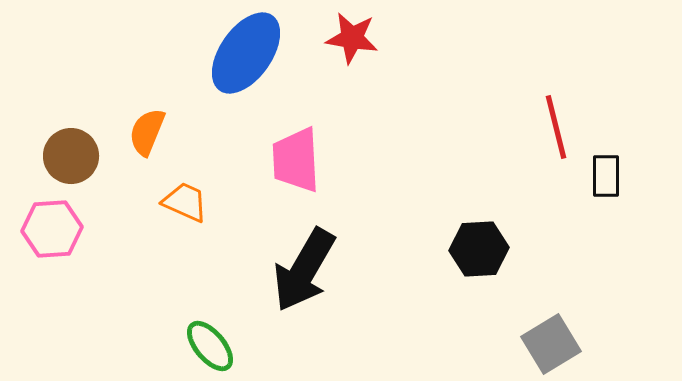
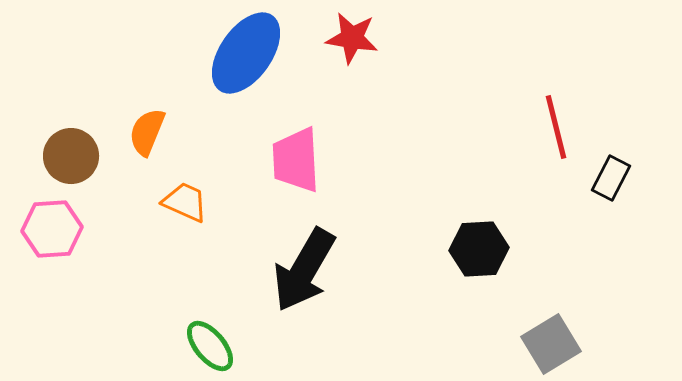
black rectangle: moved 5 px right, 2 px down; rotated 27 degrees clockwise
